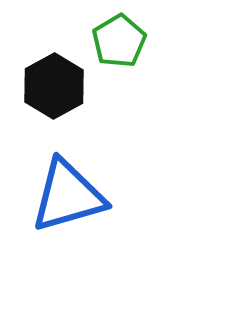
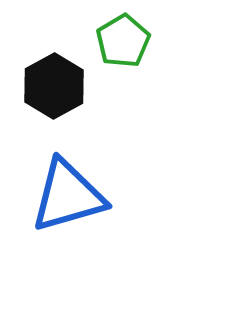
green pentagon: moved 4 px right
